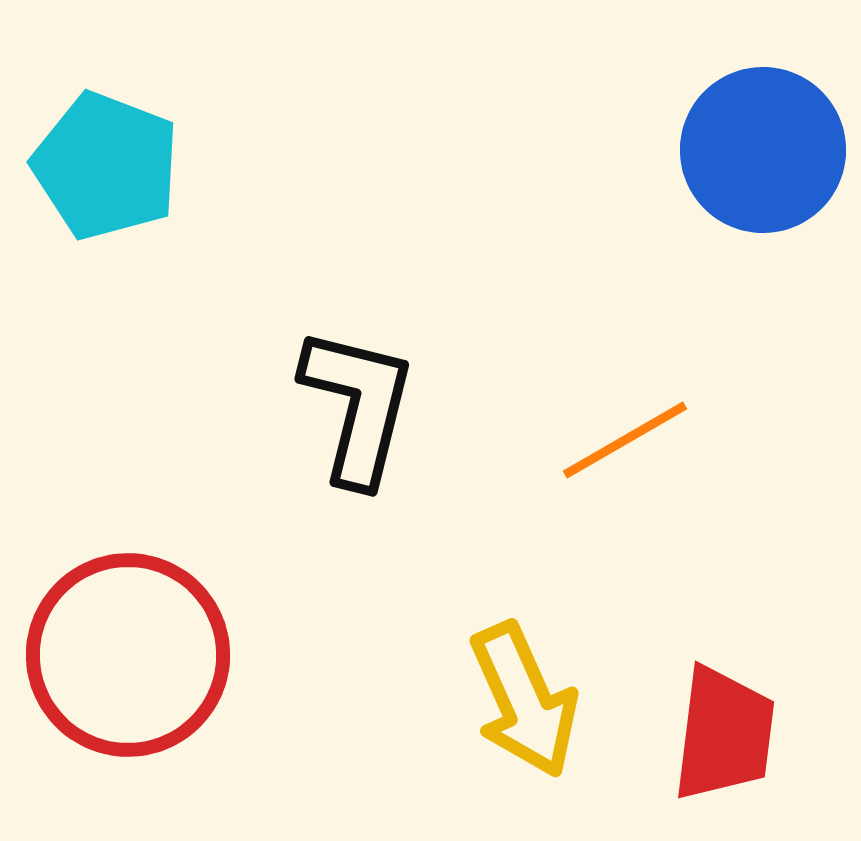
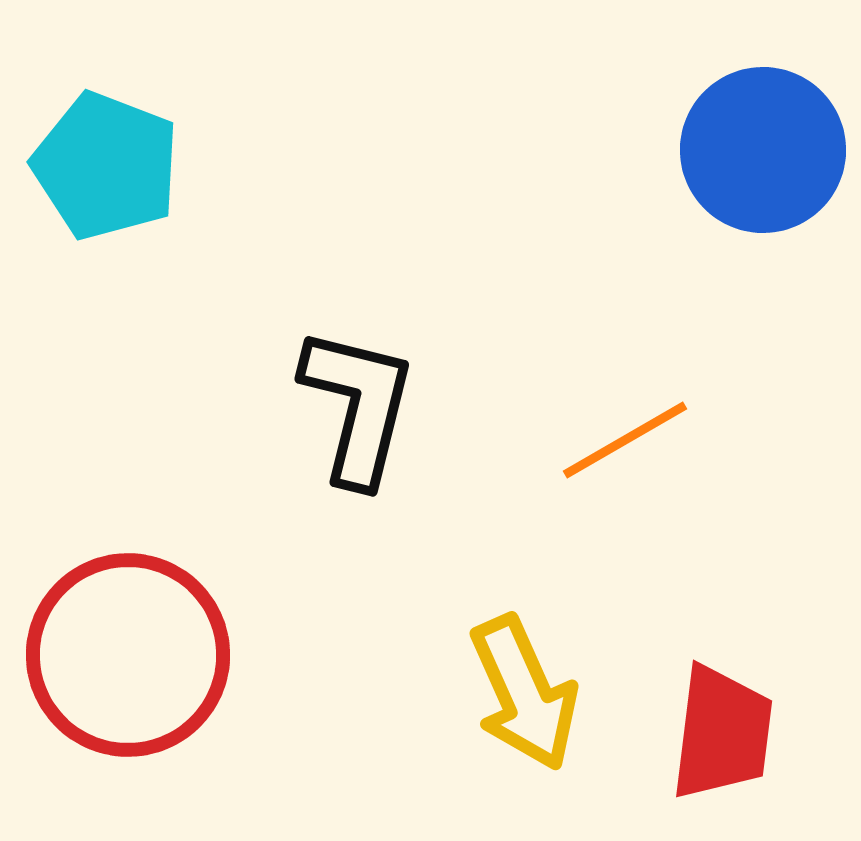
yellow arrow: moved 7 px up
red trapezoid: moved 2 px left, 1 px up
